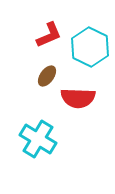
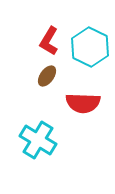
red L-shape: moved 6 px down; rotated 144 degrees clockwise
red semicircle: moved 5 px right, 5 px down
cyan cross: moved 1 px down
